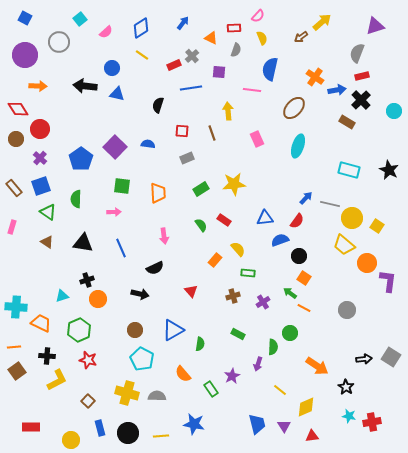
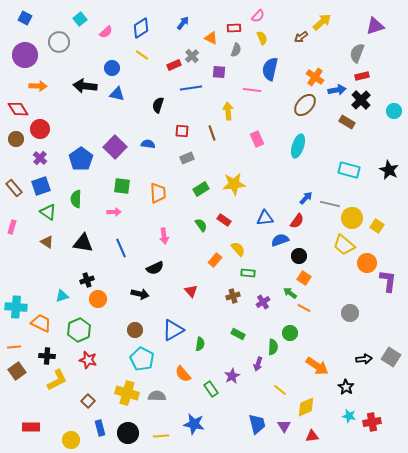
brown ellipse at (294, 108): moved 11 px right, 3 px up
gray circle at (347, 310): moved 3 px right, 3 px down
